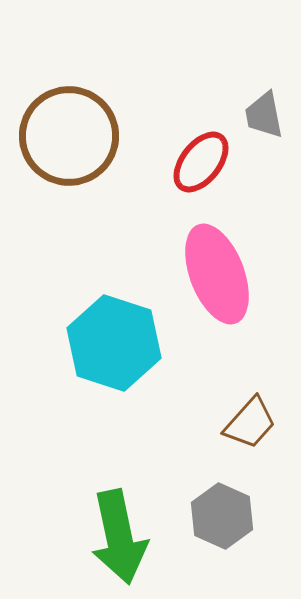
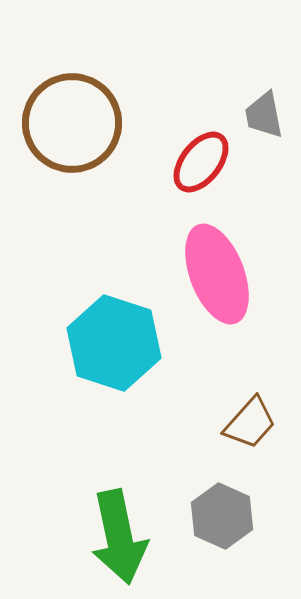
brown circle: moved 3 px right, 13 px up
